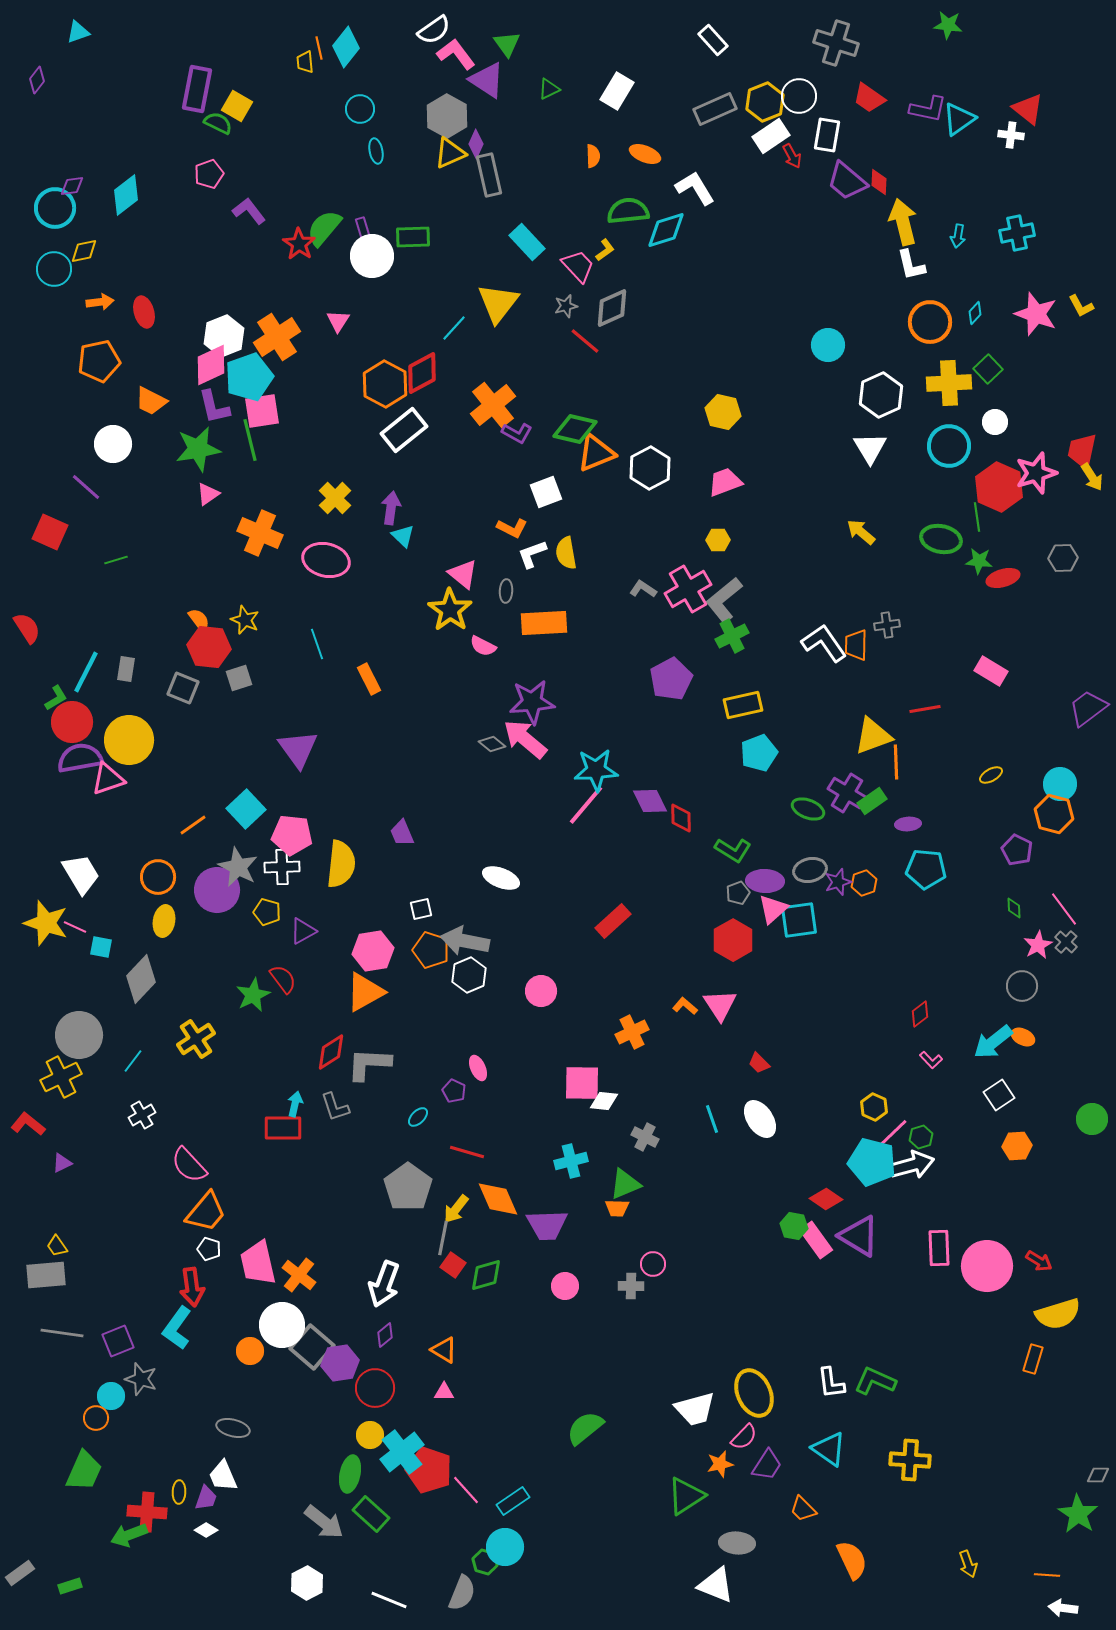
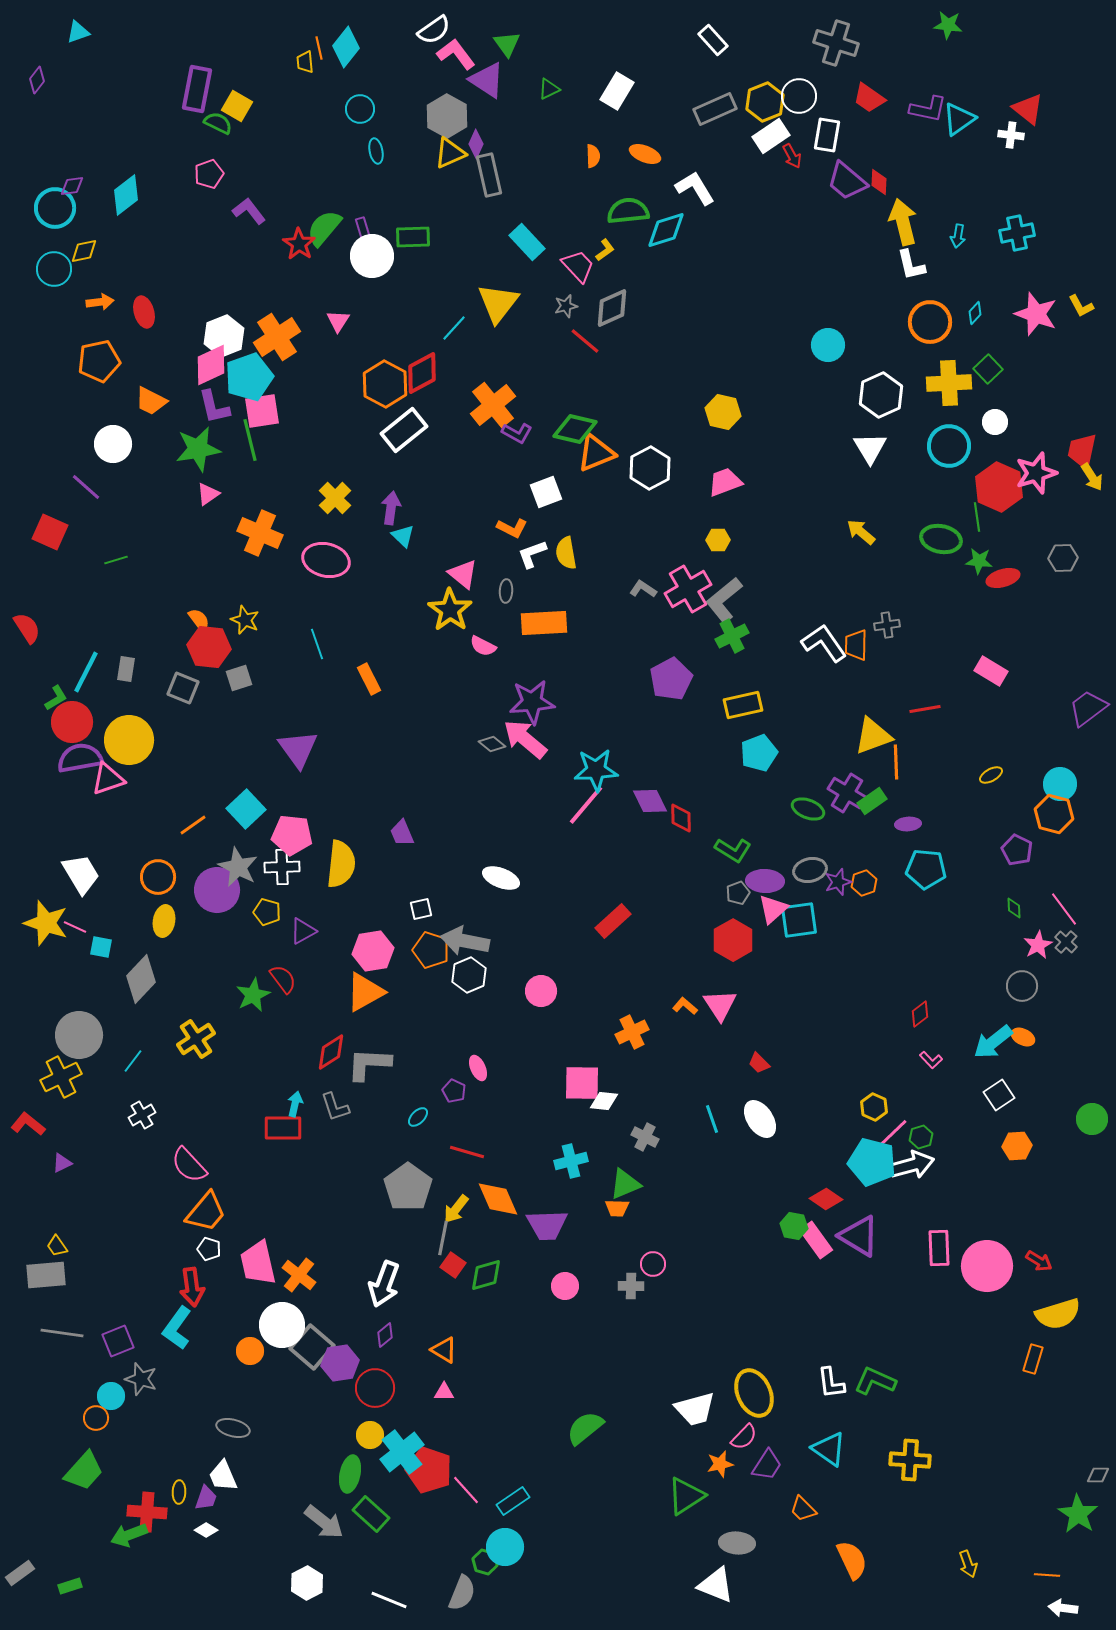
green trapezoid at (84, 1471): rotated 18 degrees clockwise
